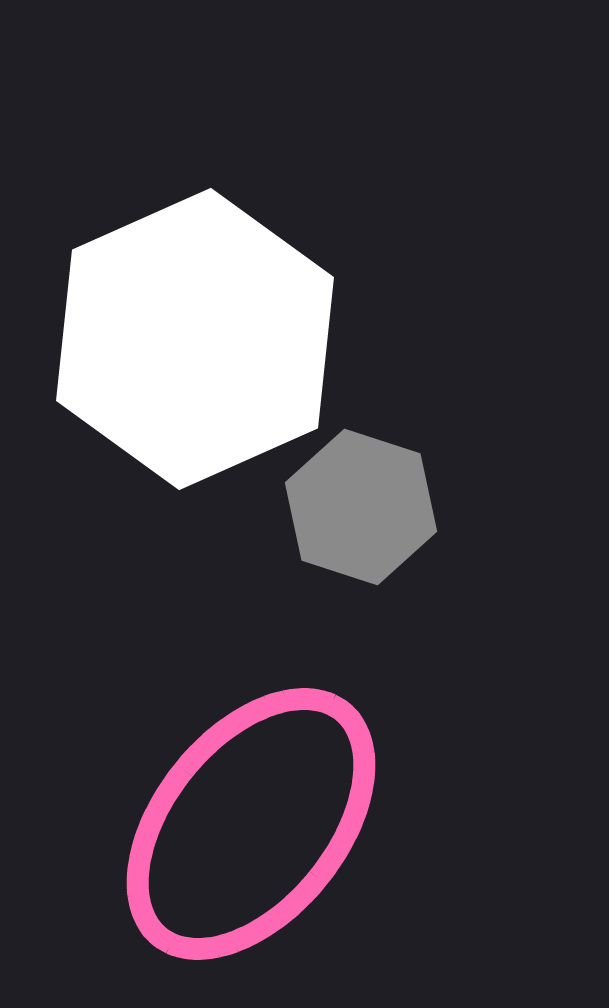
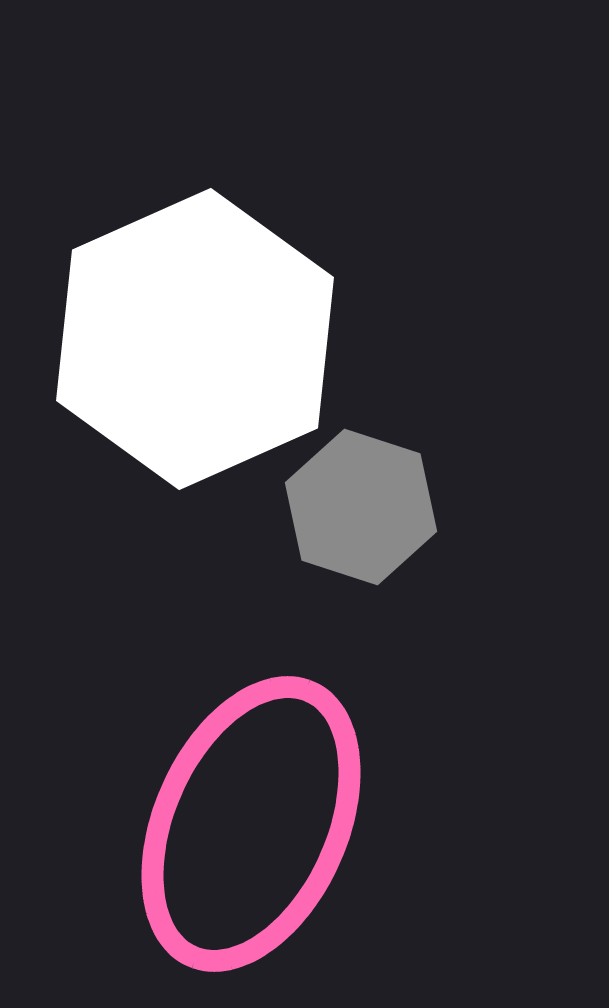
pink ellipse: rotated 15 degrees counterclockwise
